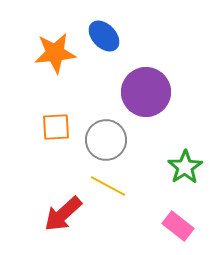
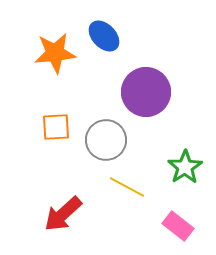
yellow line: moved 19 px right, 1 px down
